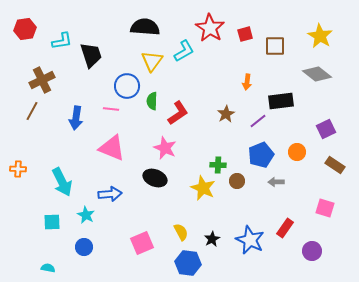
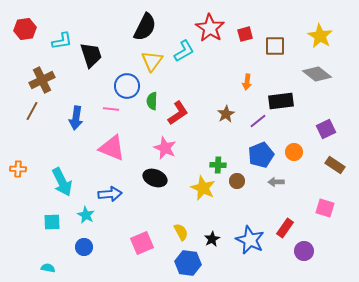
black semicircle at (145, 27): rotated 112 degrees clockwise
orange circle at (297, 152): moved 3 px left
purple circle at (312, 251): moved 8 px left
